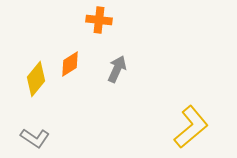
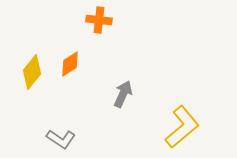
gray arrow: moved 6 px right, 25 px down
yellow diamond: moved 4 px left, 7 px up
yellow L-shape: moved 9 px left
gray L-shape: moved 26 px right, 1 px down
